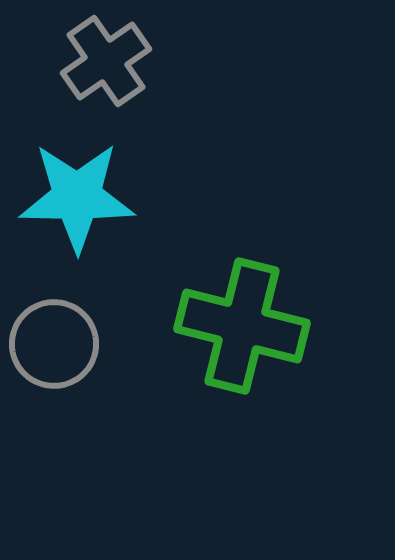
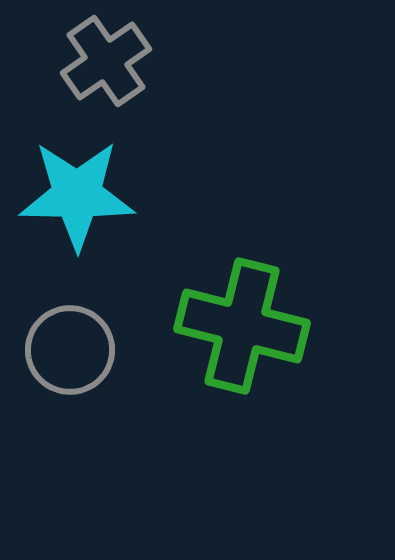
cyan star: moved 2 px up
gray circle: moved 16 px right, 6 px down
